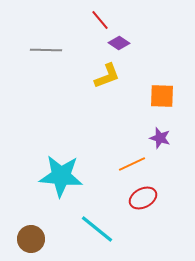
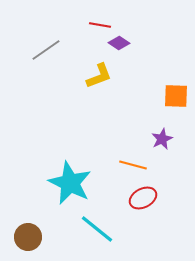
red line: moved 5 px down; rotated 40 degrees counterclockwise
gray line: rotated 36 degrees counterclockwise
yellow L-shape: moved 8 px left
orange square: moved 14 px right
purple star: moved 2 px right, 1 px down; rotated 30 degrees clockwise
orange line: moved 1 px right, 1 px down; rotated 40 degrees clockwise
cyan star: moved 9 px right, 7 px down; rotated 21 degrees clockwise
brown circle: moved 3 px left, 2 px up
